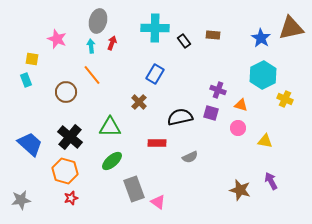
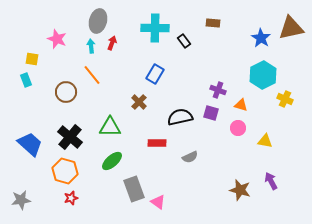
brown rectangle: moved 12 px up
